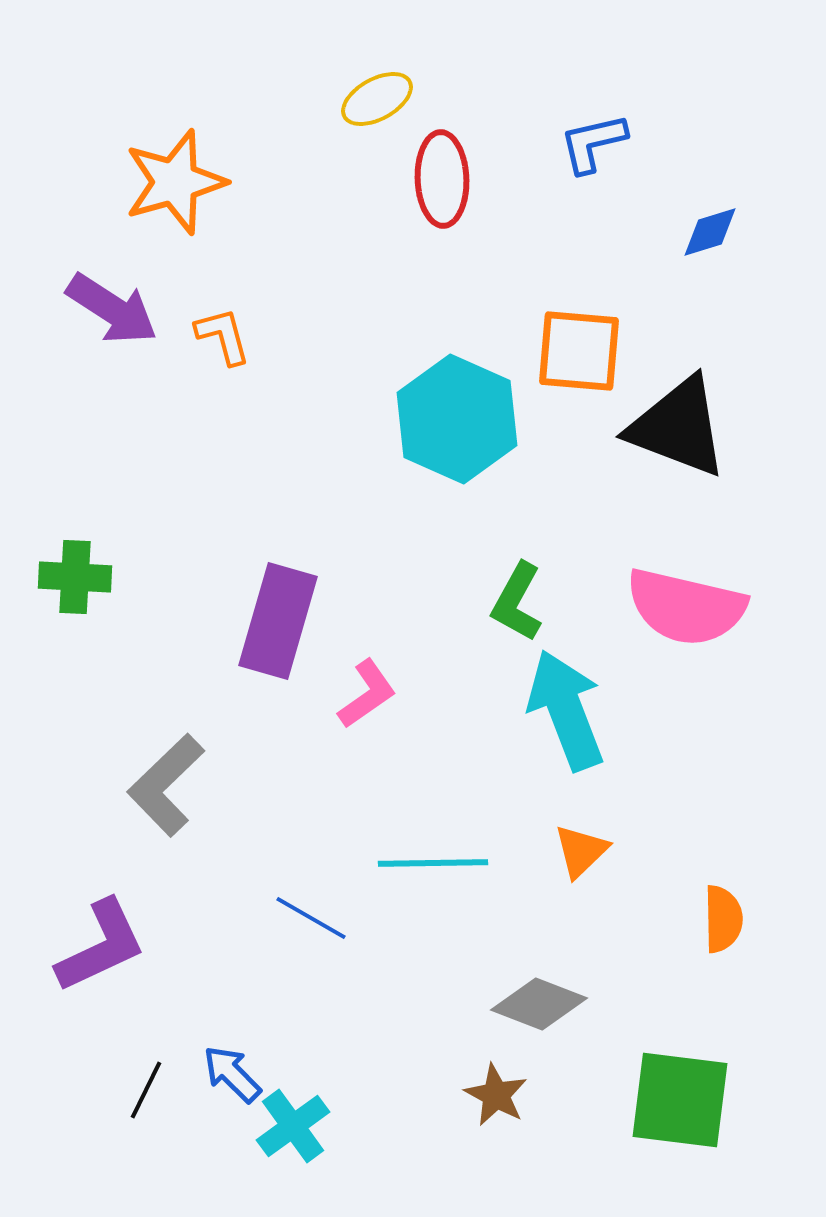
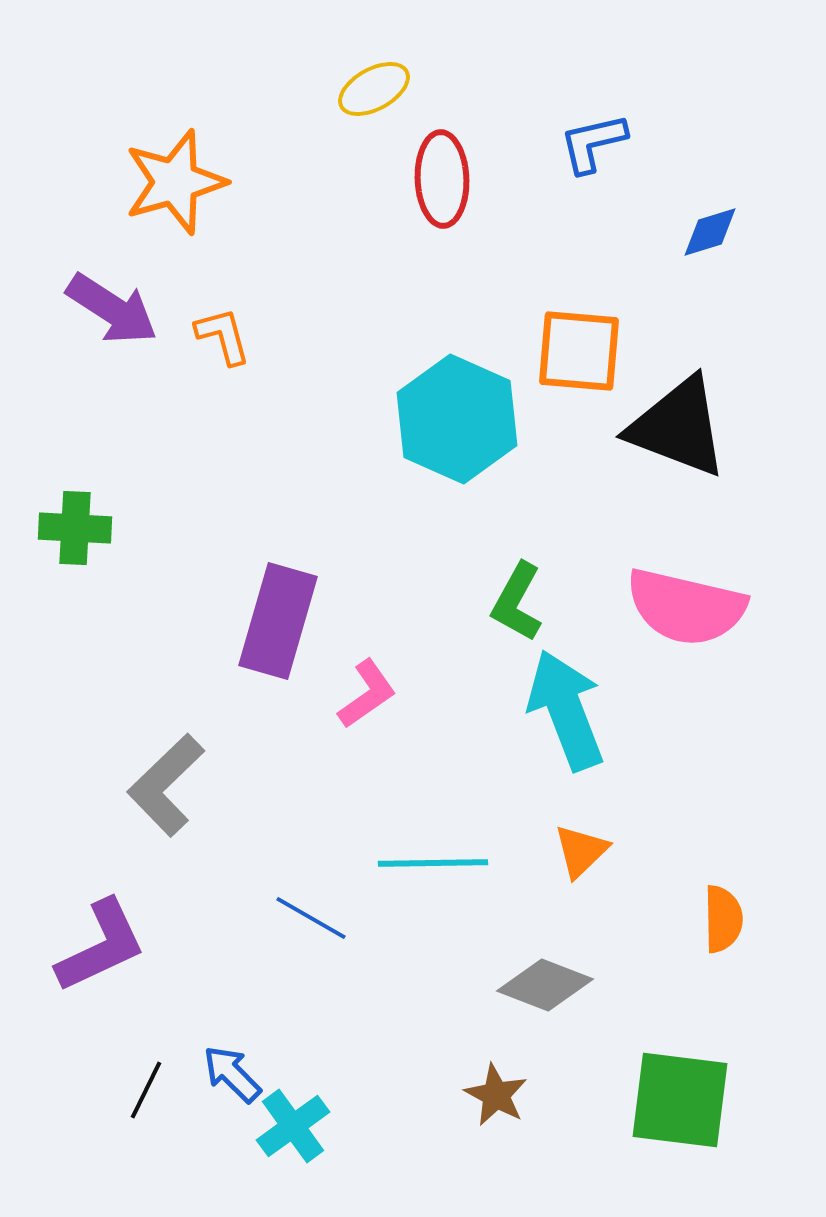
yellow ellipse: moved 3 px left, 10 px up
green cross: moved 49 px up
gray diamond: moved 6 px right, 19 px up
